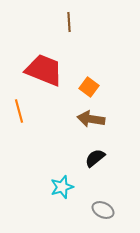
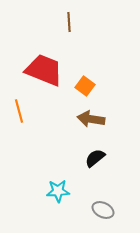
orange square: moved 4 px left, 1 px up
cyan star: moved 4 px left, 4 px down; rotated 15 degrees clockwise
